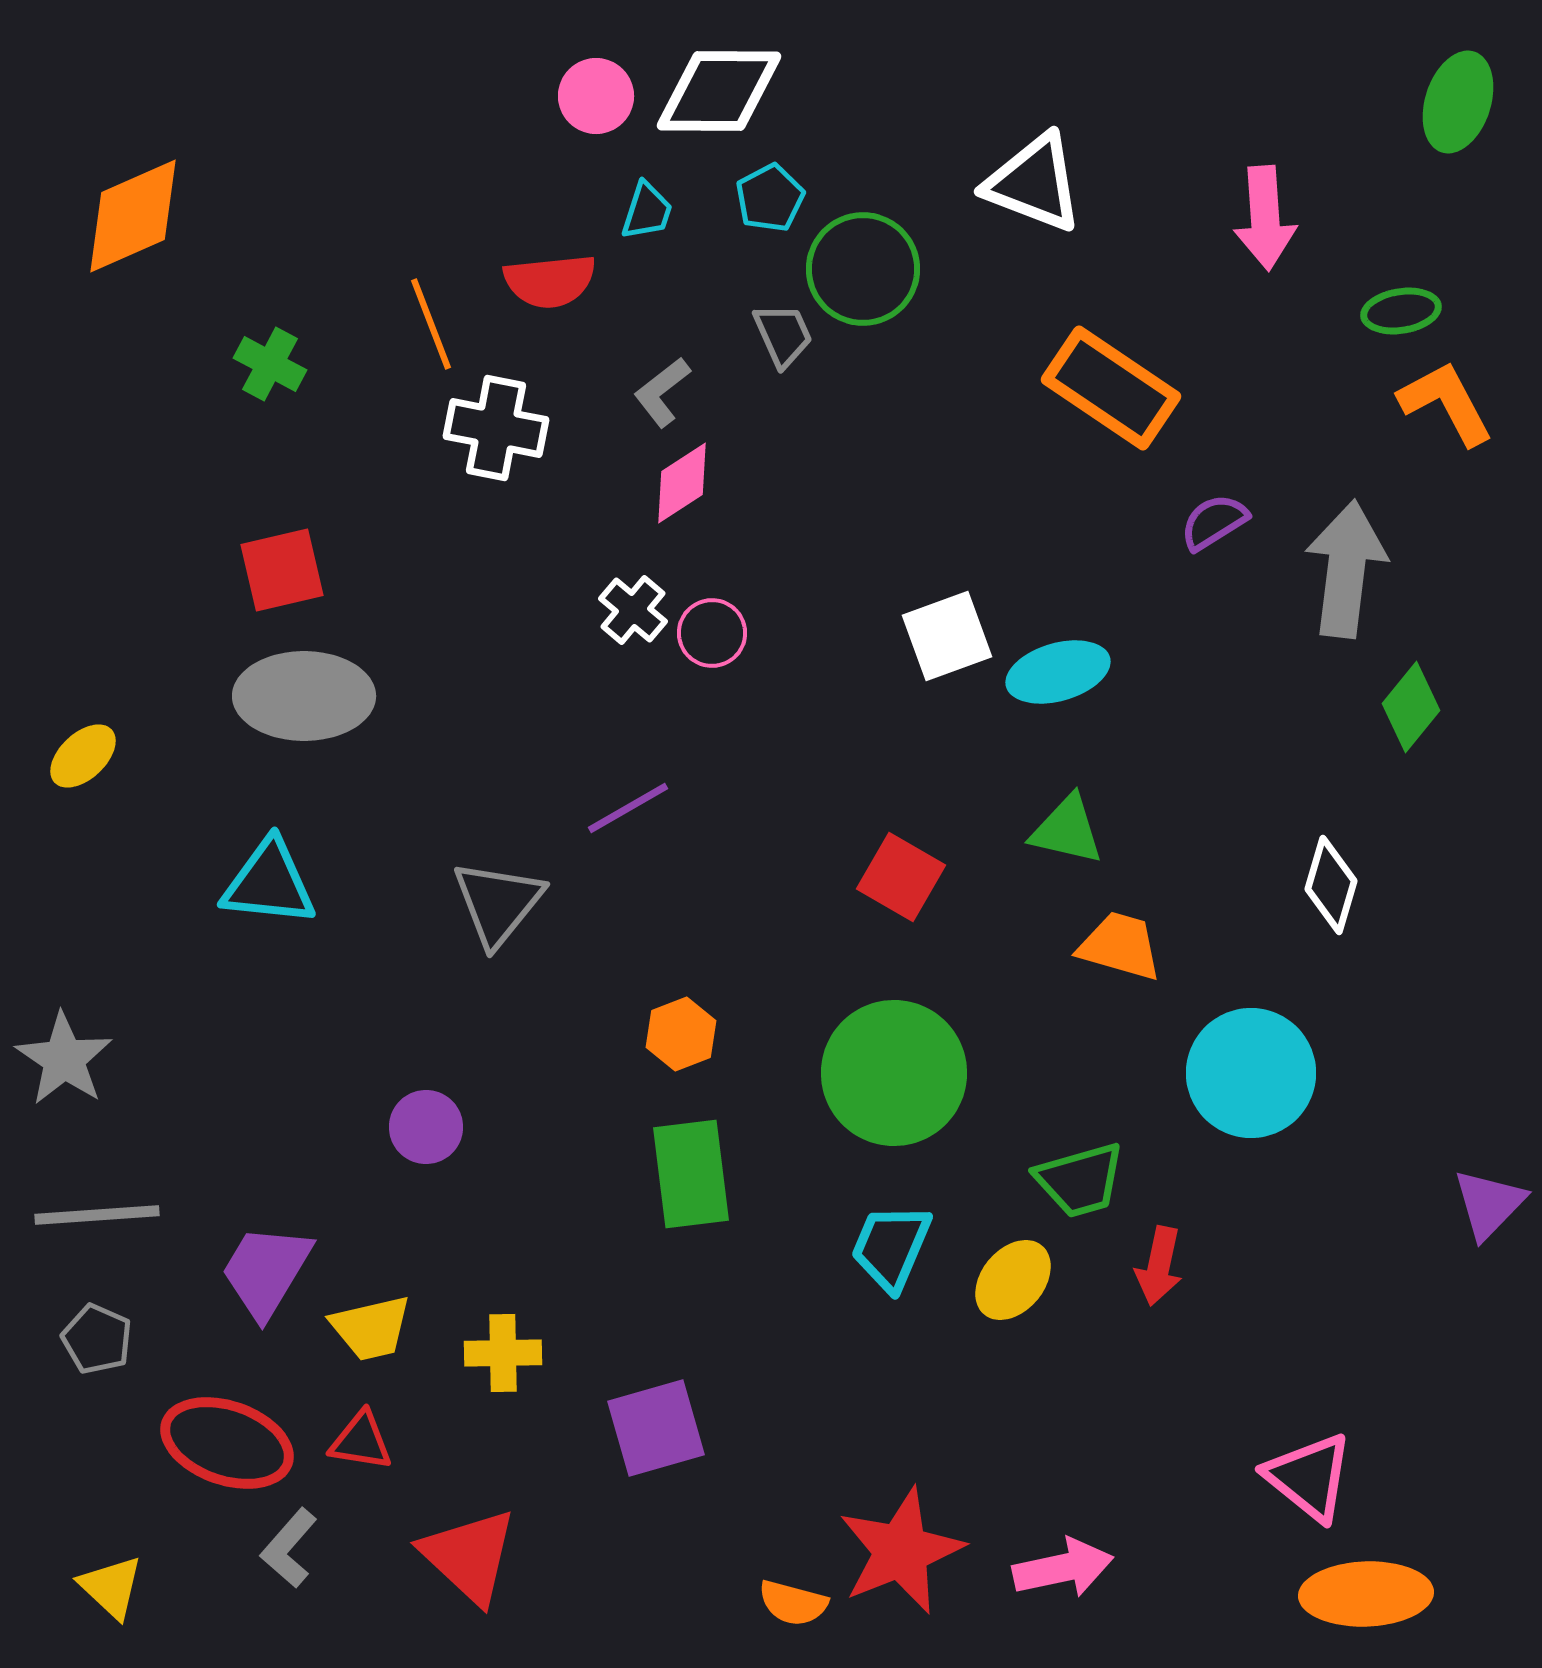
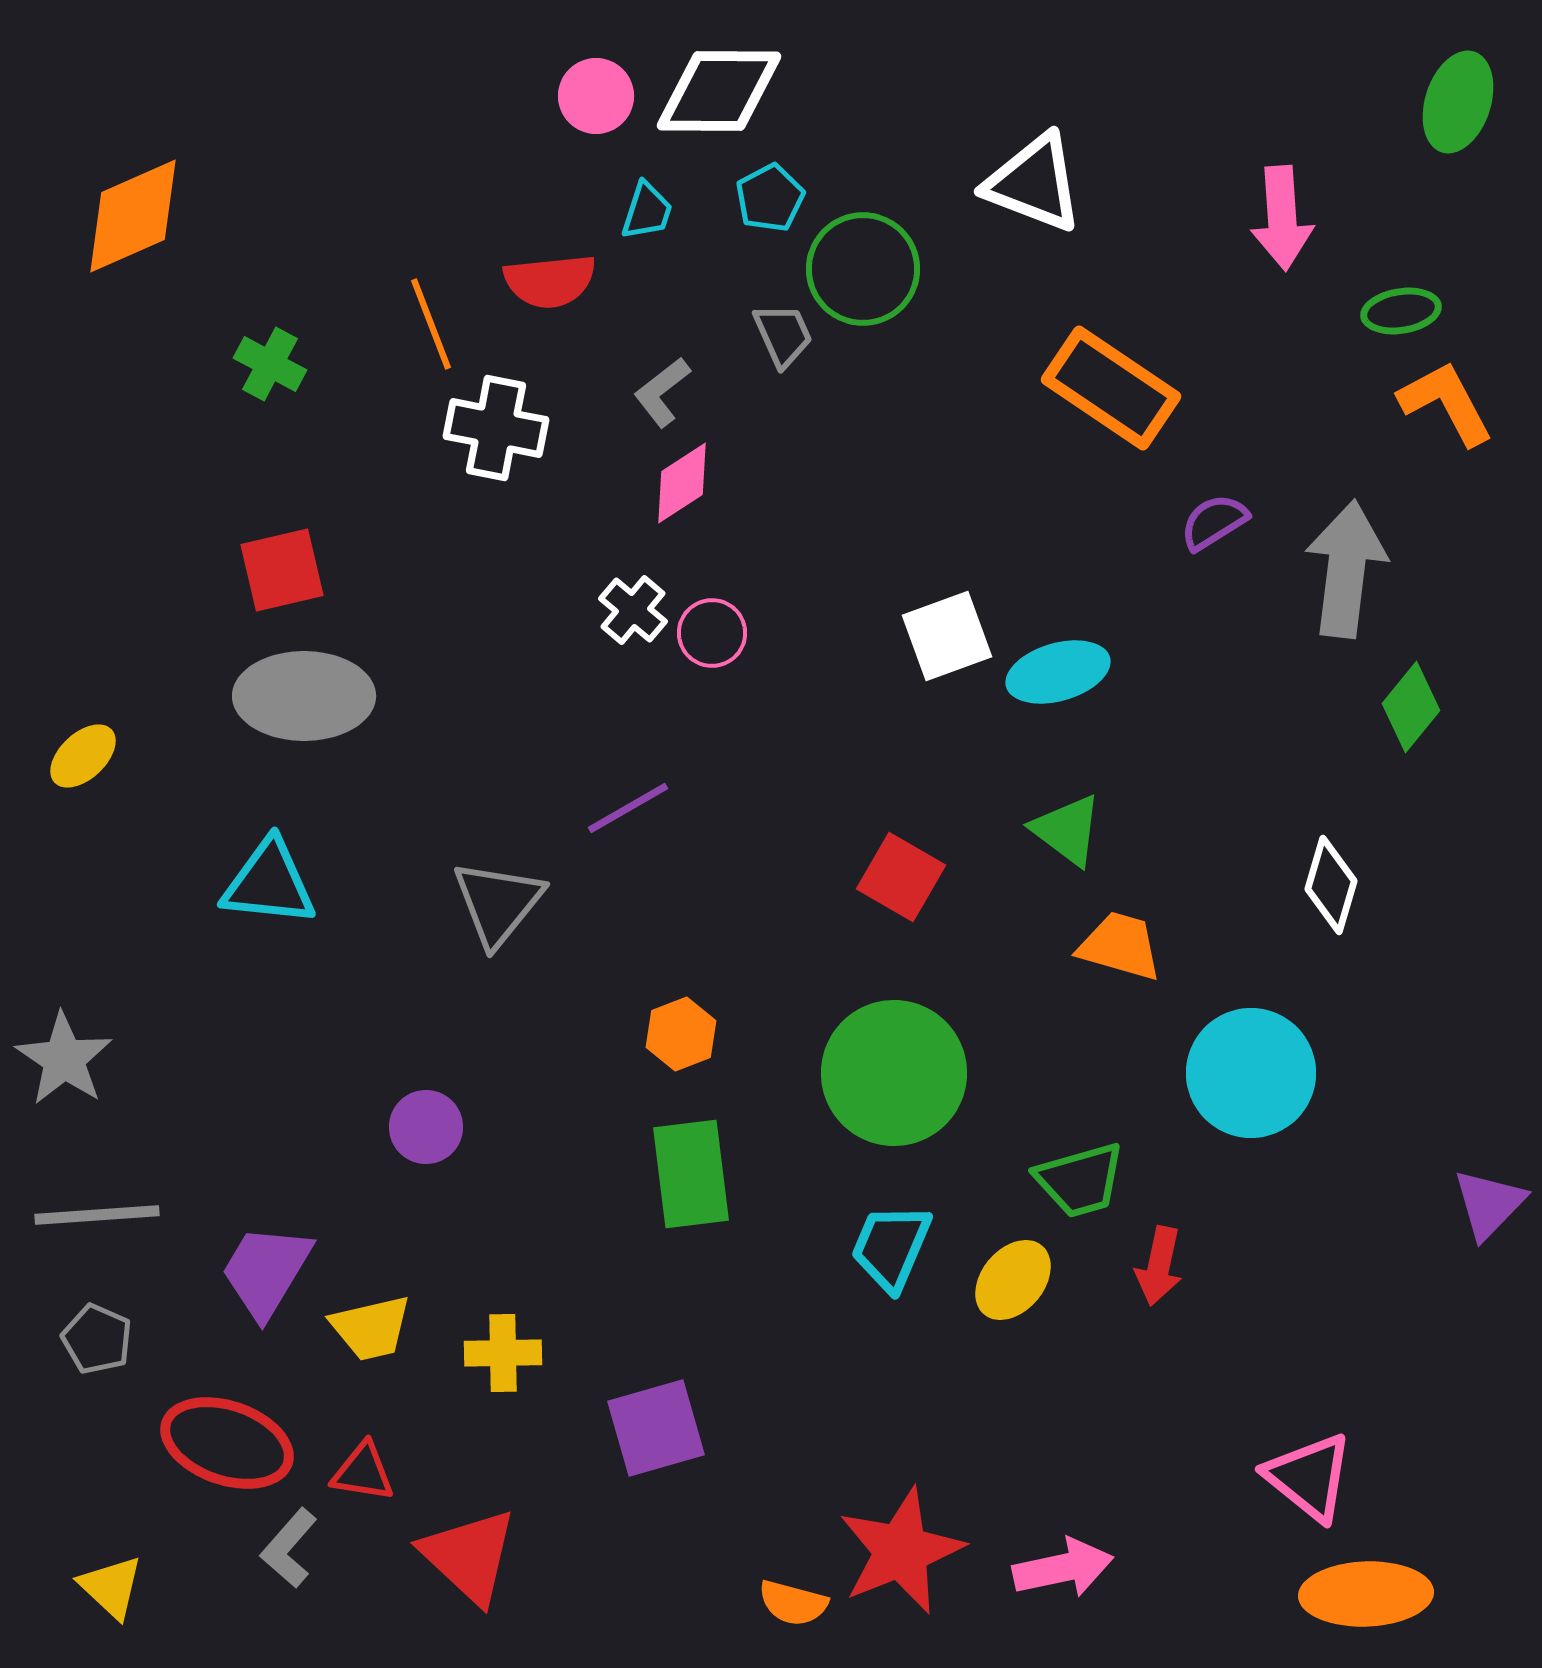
pink arrow at (1265, 218): moved 17 px right
green triangle at (1067, 830): rotated 24 degrees clockwise
red triangle at (361, 1441): moved 2 px right, 31 px down
